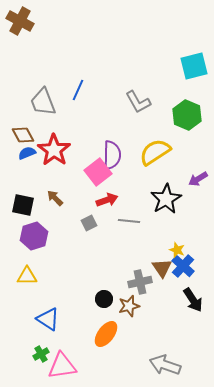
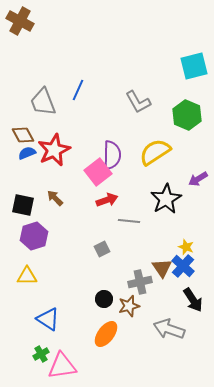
red star: rotated 12 degrees clockwise
gray square: moved 13 px right, 26 px down
yellow star: moved 9 px right, 3 px up
gray arrow: moved 4 px right, 36 px up
